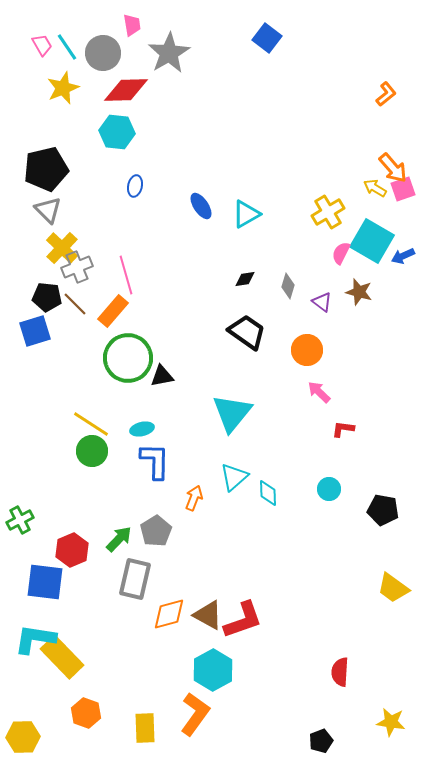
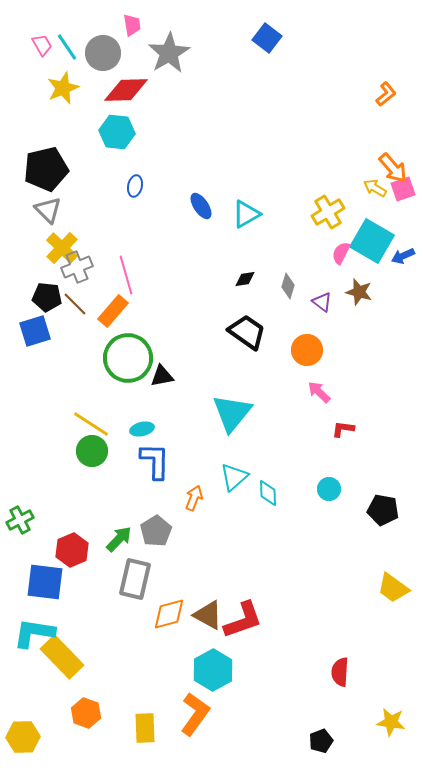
cyan L-shape at (35, 639): moved 1 px left, 6 px up
